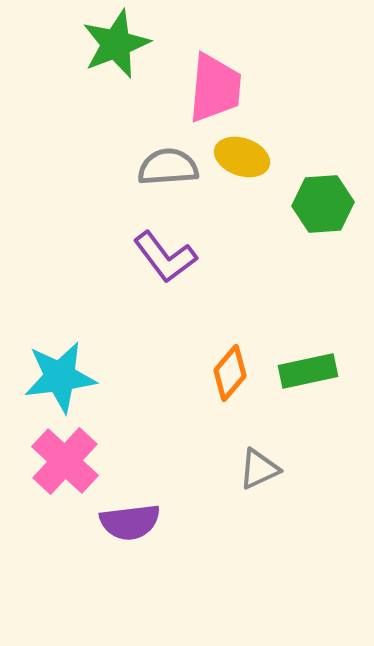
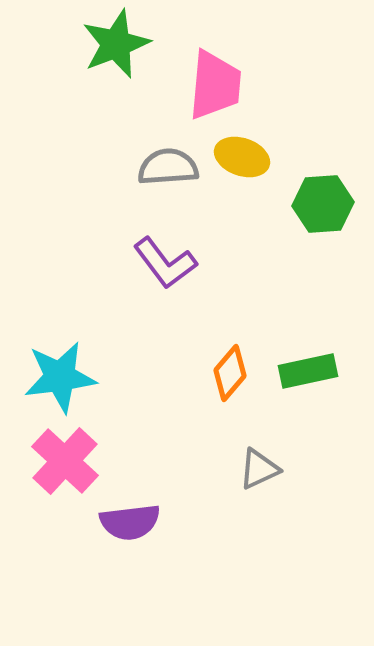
pink trapezoid: moved 3 px up
purple L-shape: moved 6 px down
